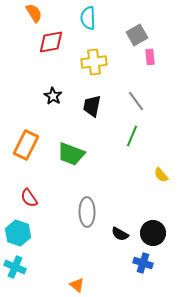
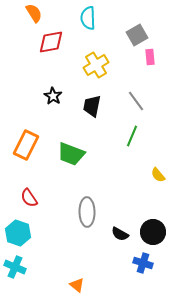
yellow cross: moved 2 px right, 3 px down; rotated 25 degrees counterclockwise
yellow semicircle: moved 3 px left
black circle: moved 1 px up
